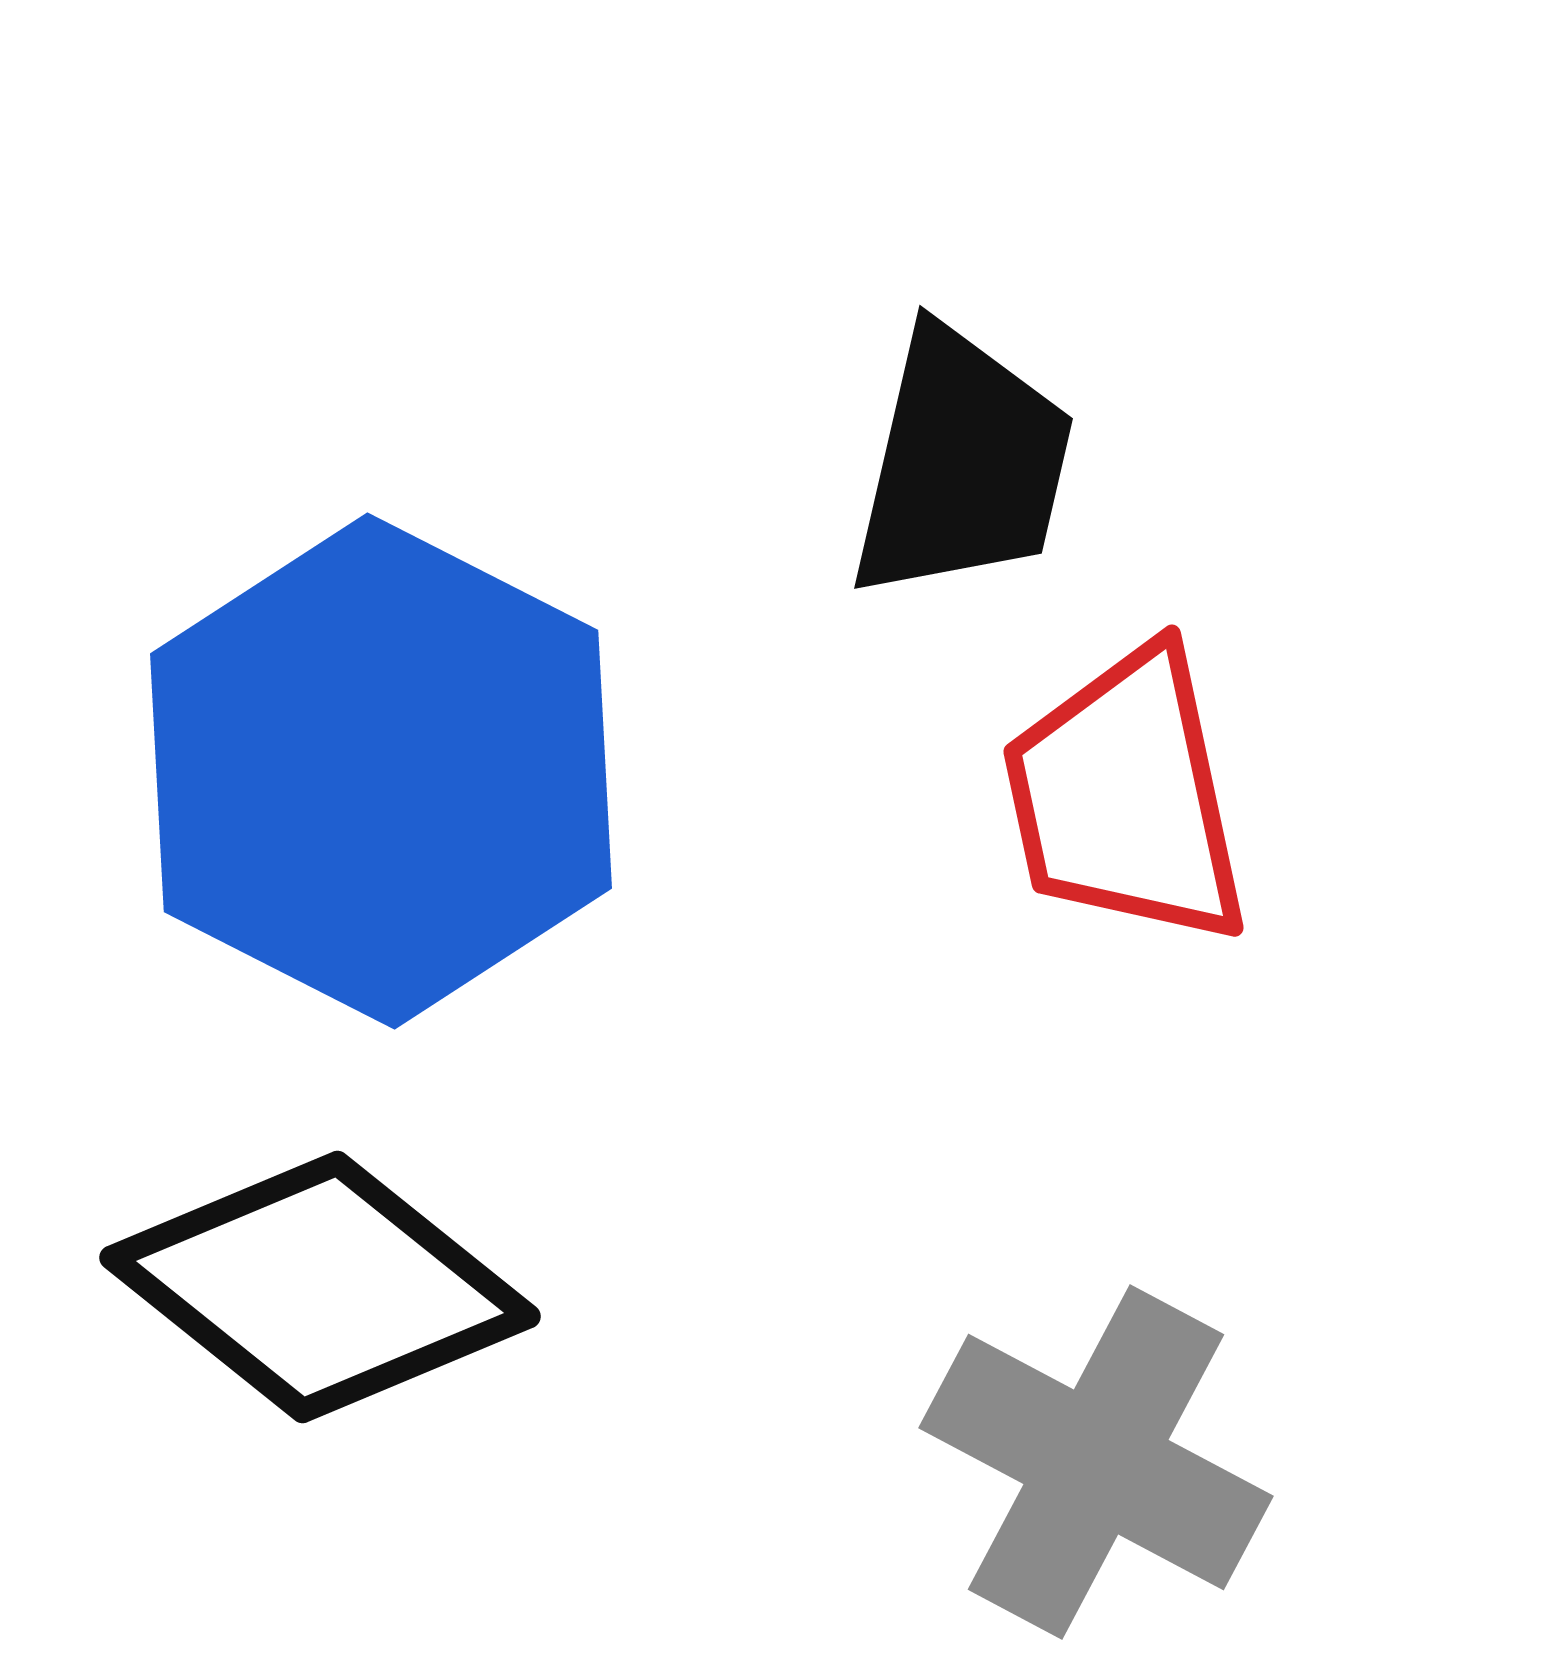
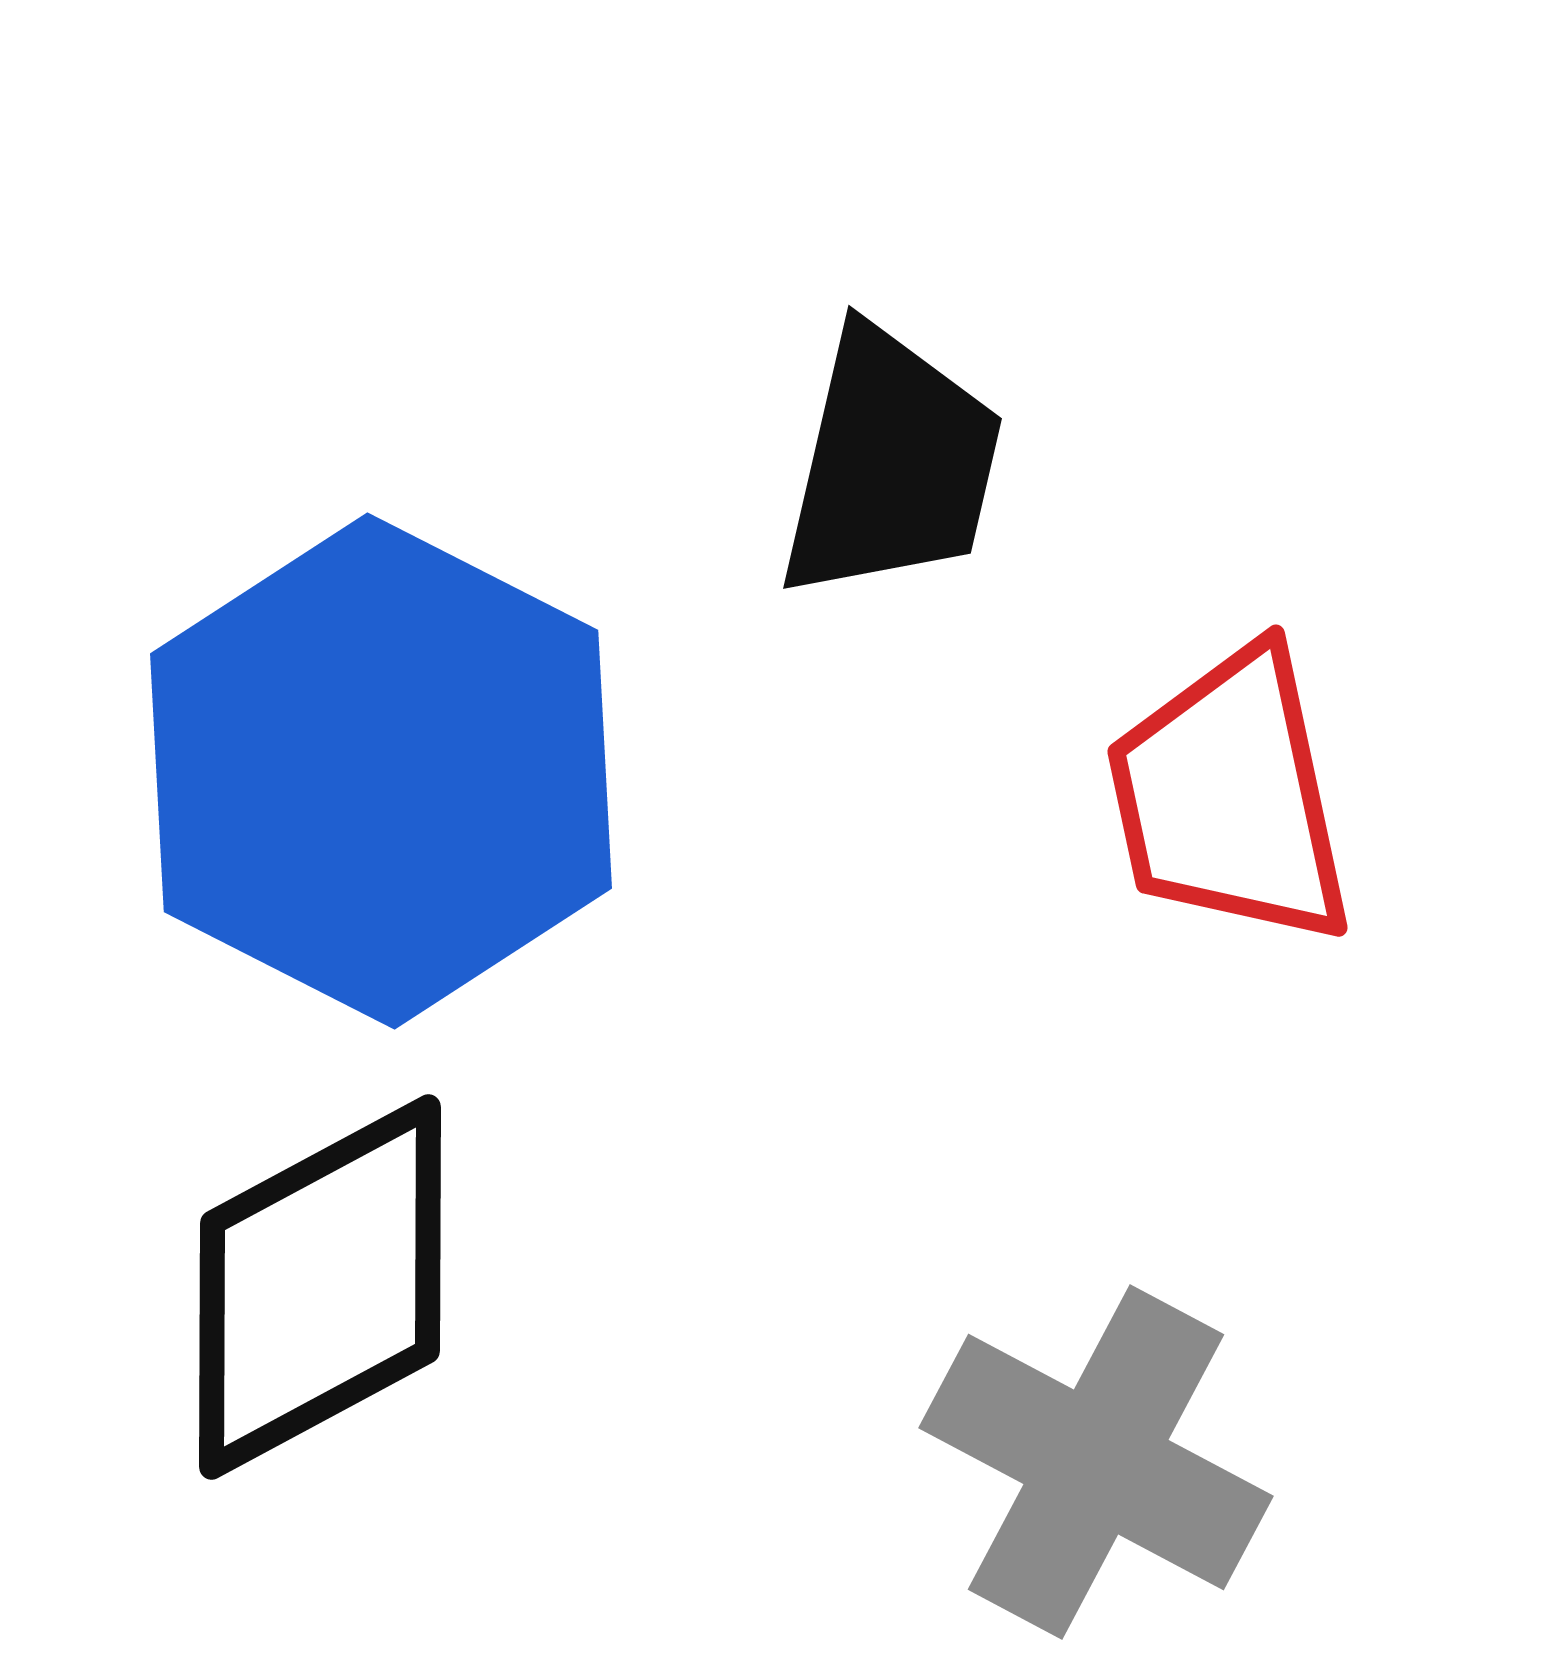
black trapezoid: moved 71 px left
red trapezoid: moved 104 px right
black diamond: rotated 67 degrees counterclockwise
